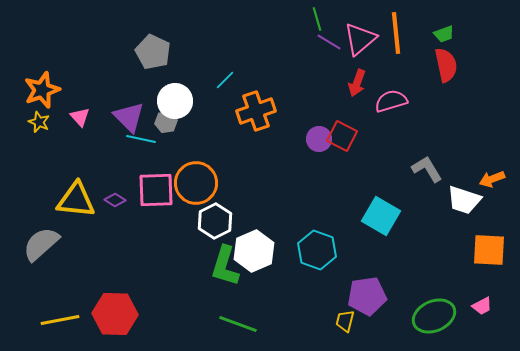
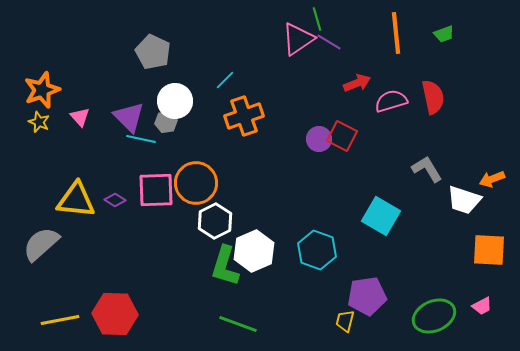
pink triangle at (360, 39): moved 62 px left; rotated 6 degrees clockwise
red semicircle at (446, 65): moved 13 px left, 32 px down
red arrow at (357, 83): rotated 132 degrees counterclockwise
orange cross at (256, 111): moved 12 px left, 5 px down
